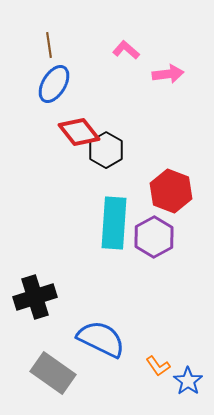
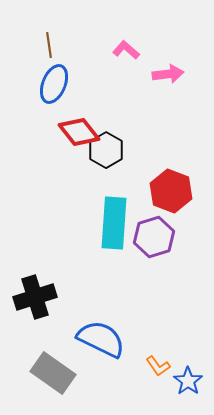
blue ellipse: rotated 9 degrees counterclockwise
purple hexagon: rotated 12 degrees clockwise
